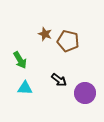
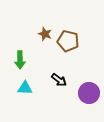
green arrow: rotated 30 degrees clockwise
purple circle: moved 4 px right
